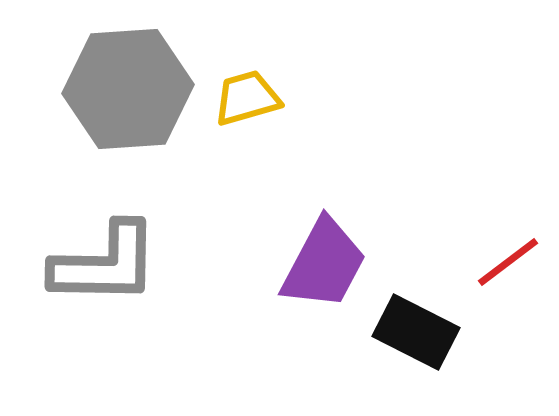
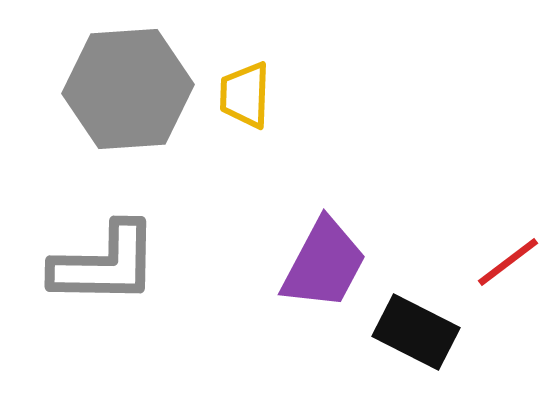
yellow trapezoid: moved 2 px left, 3 px up; rotated 72 degrees counterclockwise
